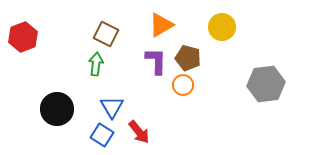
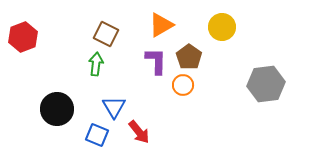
brown pentagon: moved 1 px right, 1 px up; rotated 20 degrees clockwise
blue triangle: moved 2 px right
blue square: moved 5 px left; rotated 10 degrees counterclockwise
